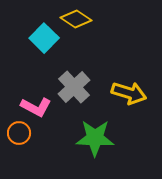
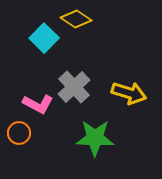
pink L-shape: moved 2 px right, 3 px up
